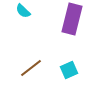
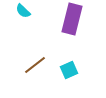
brown line: moved 4 px right, 3 px up
